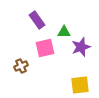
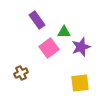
pink square: moved 4 px right; rotated 24 degrees counterclockwise
brown cross: moved 7 px down
yellow square: moved 2 px up
